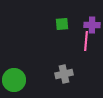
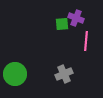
purple cross: moved 16 px left, 7 px up; rotated 21 degrees clockwise
gray cross: rotated 12 degrees counterclockwise
green circle: moved 1 px right, 6 px up
